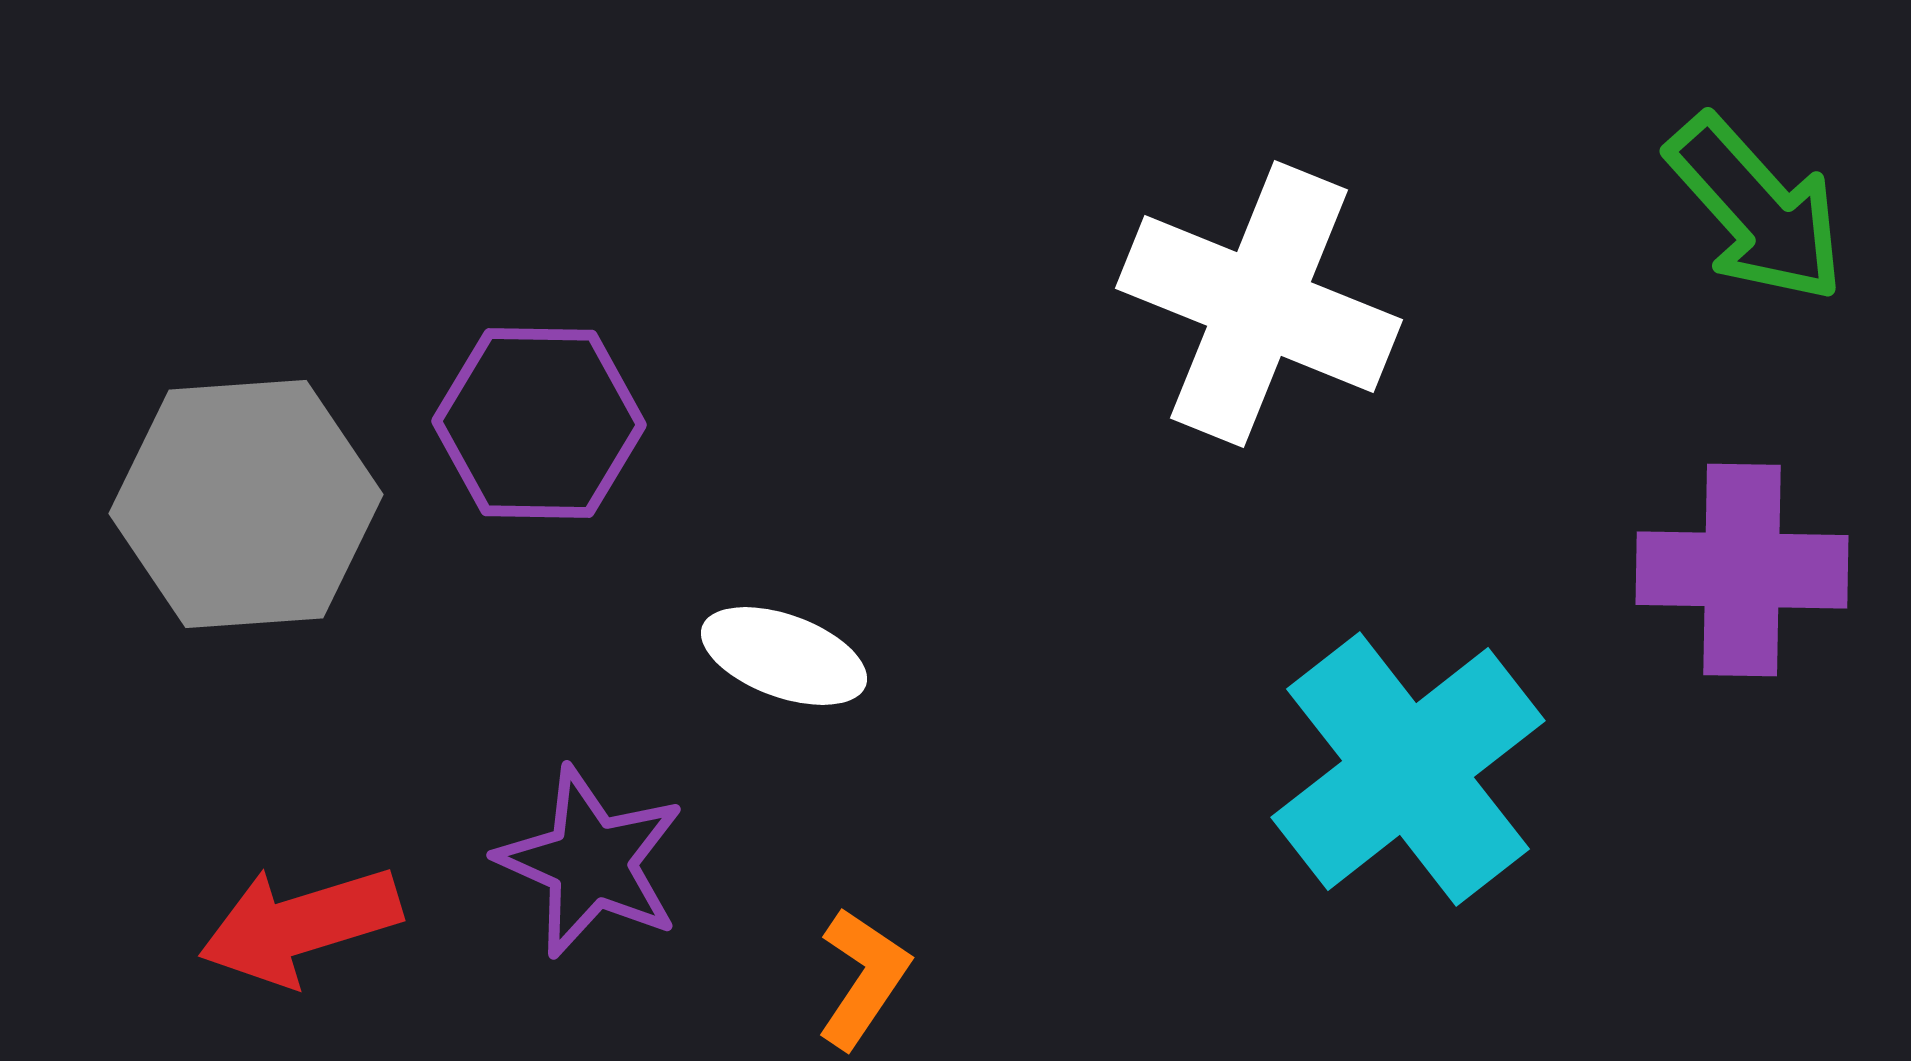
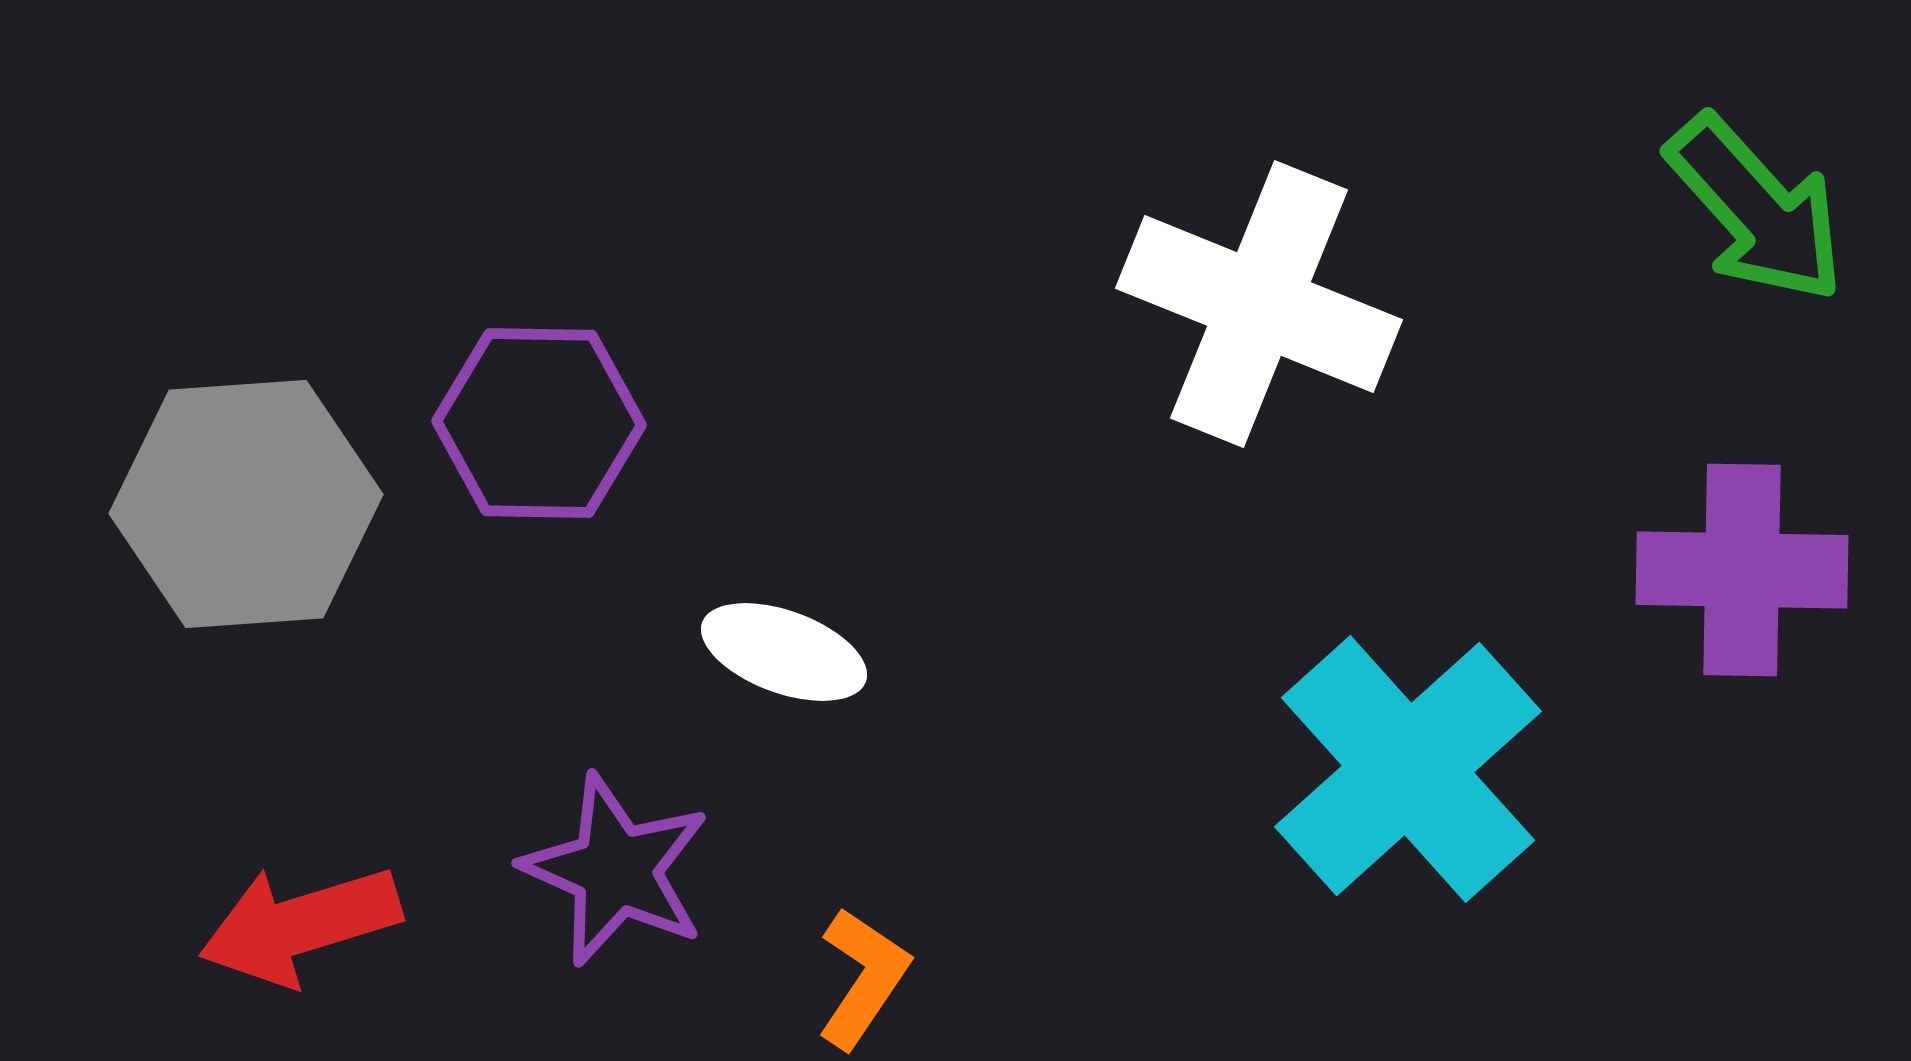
white ellipse: moved 4 px up
cyan cross: rotated 4 degrees counterclockwise
purple star: moved 25 px right, 8 px down
